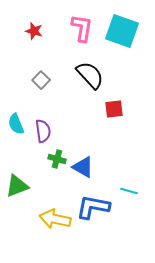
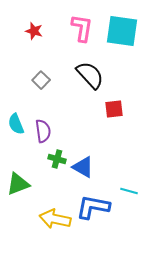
cyan square: rotated 12 degrees counterclockwise
green triangle: moved 1 px right, 2 px up
